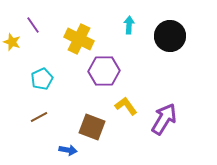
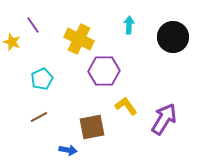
black circle: moved 3 px right, 1 px down
brown square: rotated 32 degrees counterclockwise
